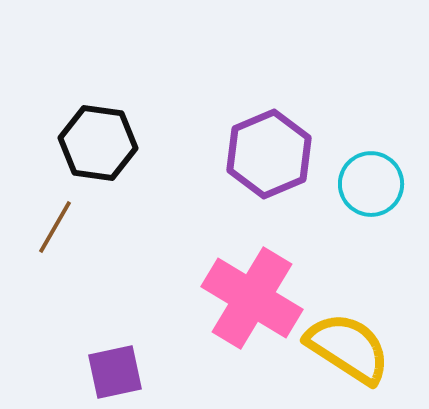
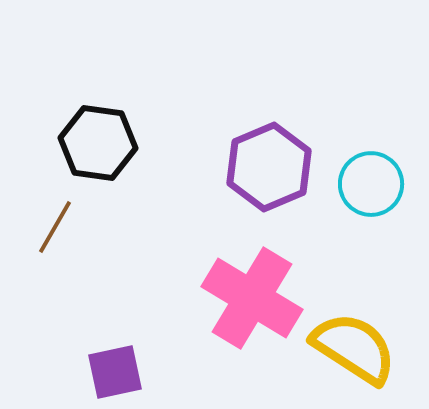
purple hexagon: moved 13 px down
yellow semicircle: moved 6 px right
